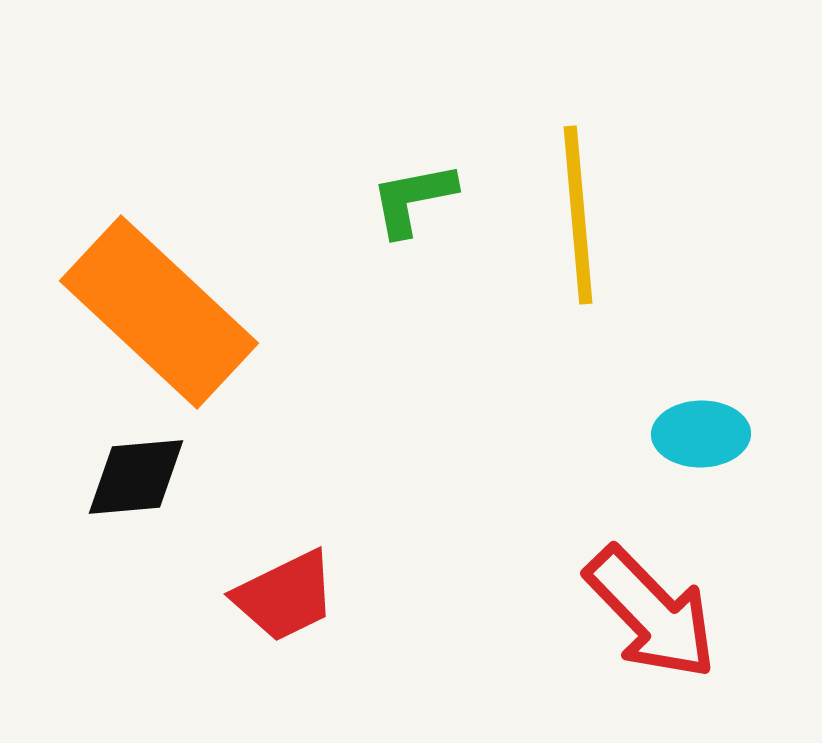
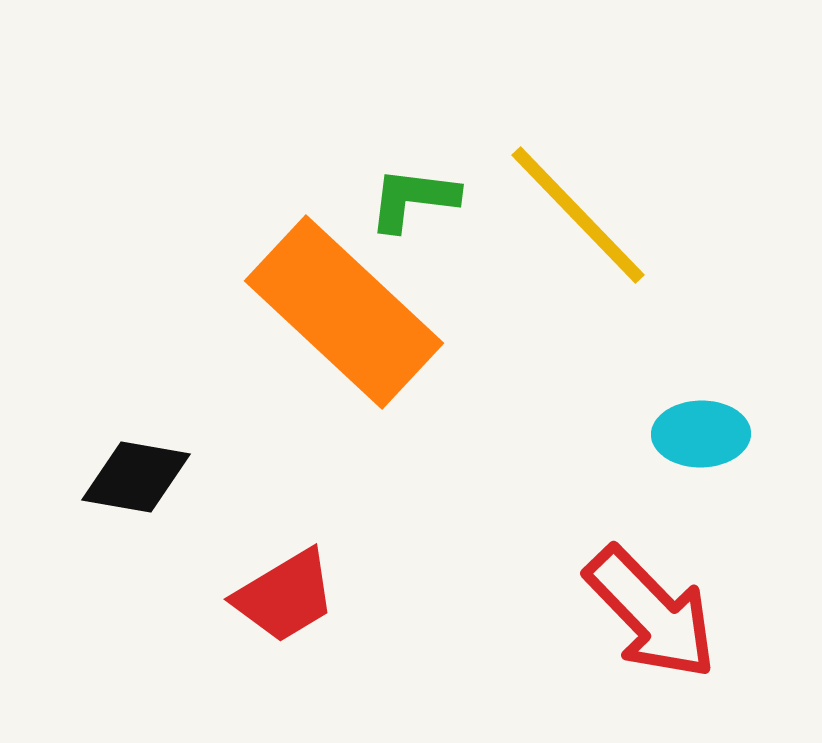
green L-shape: rotated 18 degrees clockwise
yellow line: rotated 39 degrees counterclockwise
orange rectangle: moved 185 px right
black diamond: rotated 15 degrees clockwise
red trapezoid: rotated 5 degrees counterclockwise
